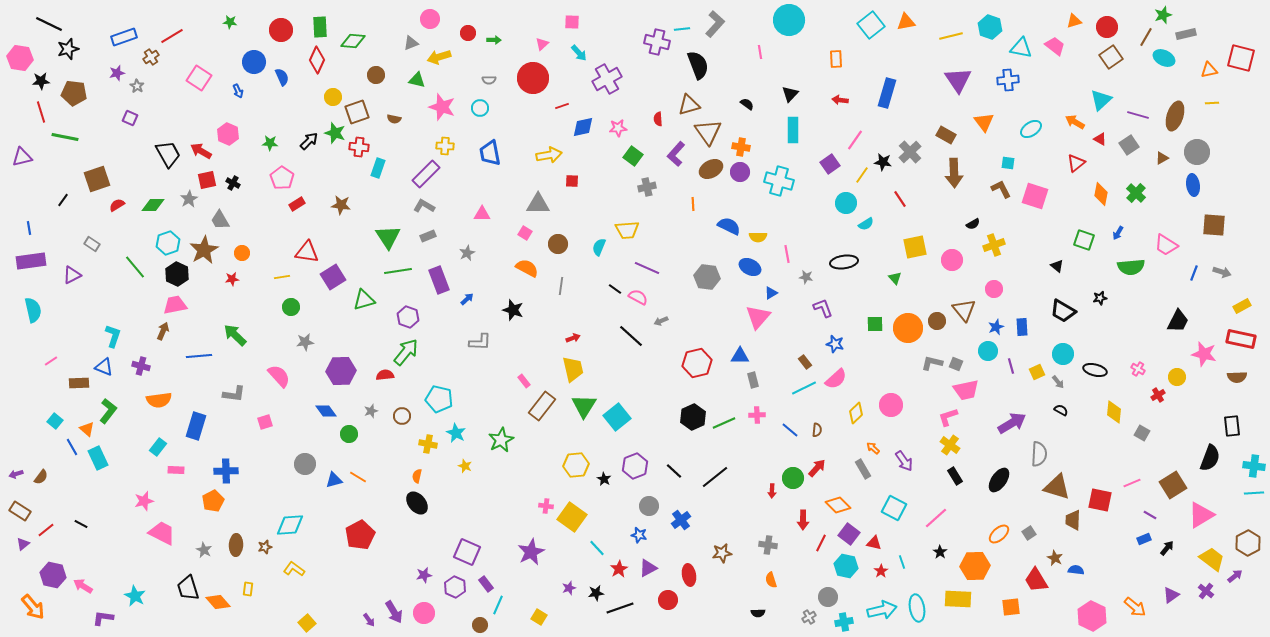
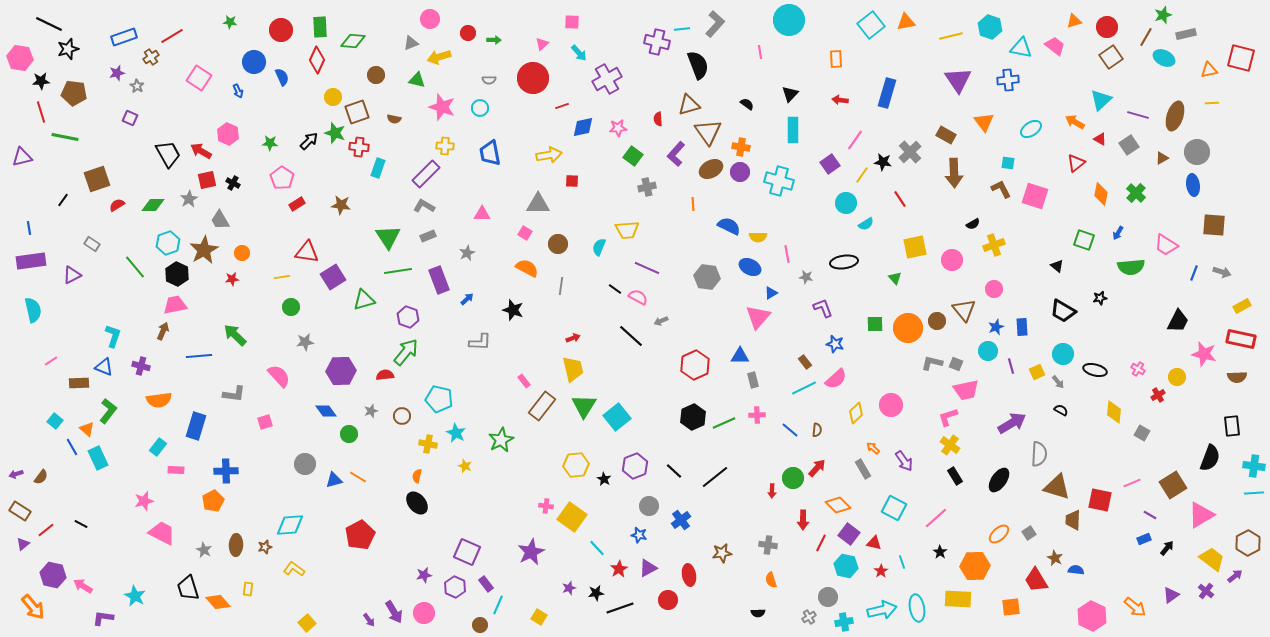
red hexagon at (697, 363): moved 2 px left, 2 px down; rotated 12 degrees counterclockwise
